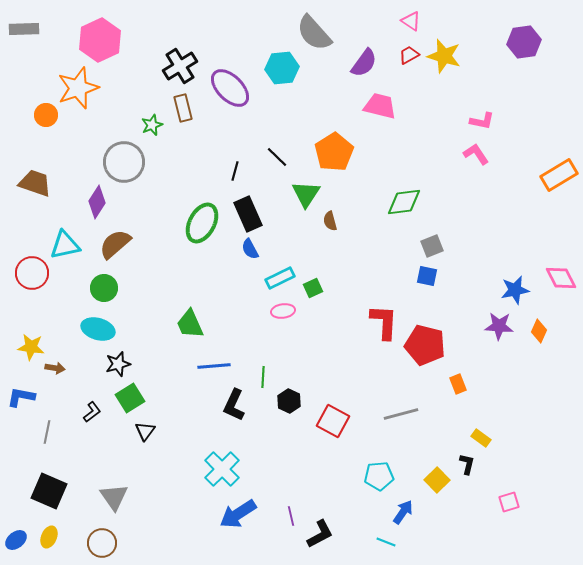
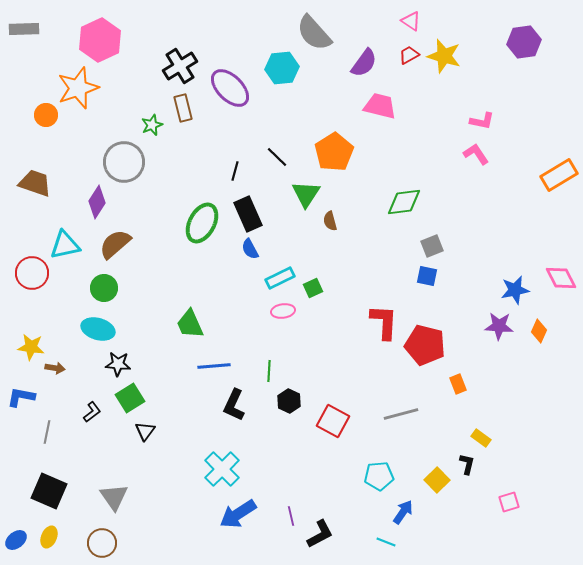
black star at (118, 364): rotated 20 degrees clockwise
green line at (263, 377): moved 6 px right, 6 px up
